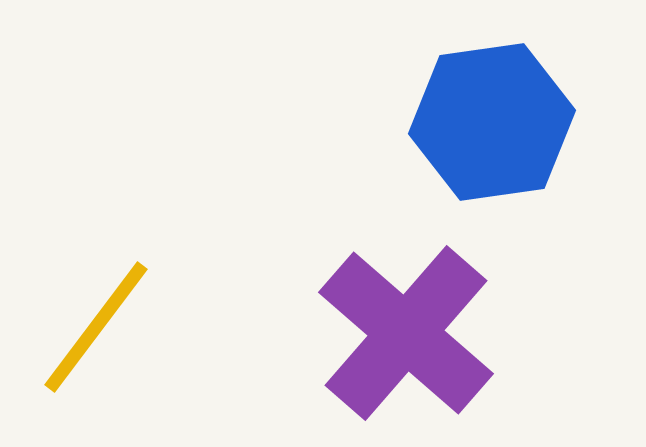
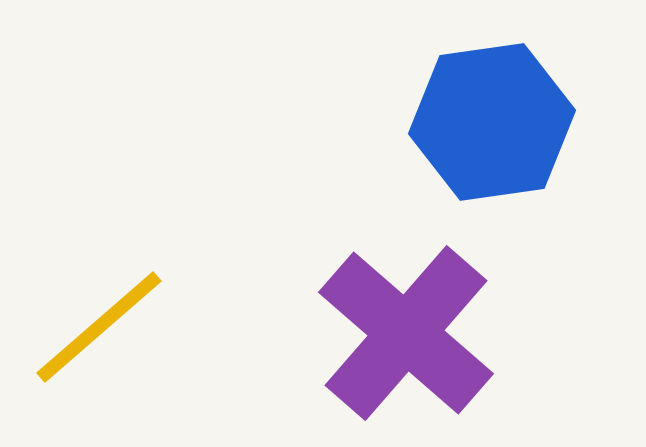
yellow line: moved 3 px right; rotated 12 degrees clockwise
